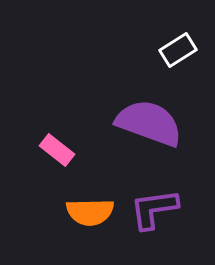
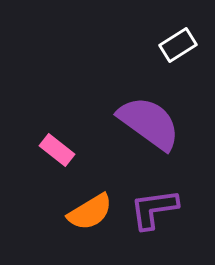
white rectangle: moved 5 px up
purple semicircle: rotated 16 degrees clockwise
orange semicircle: rotated 30 degrees counterclockwise
